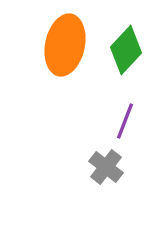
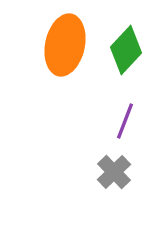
gray cross: moved 8 px right, 5 px down; rotated 8 degrees clockwise
